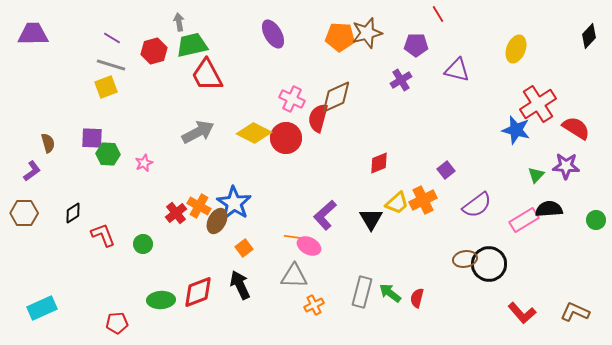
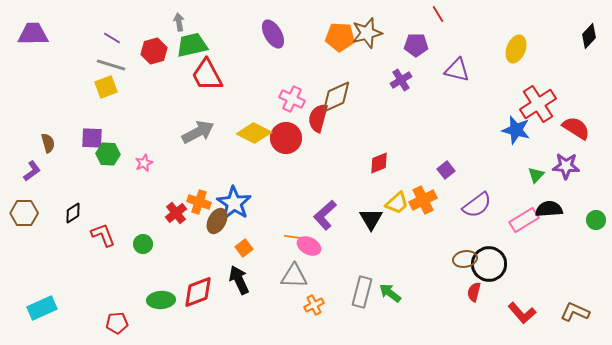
orange cross at (199, 206): moved 4 px up; rotated 10 degrees counterclockwise
black arrow at (240, 285): moved 1 px left, 5 px up
red semicircle at (417, 298): moved 57 px right, 6 px up
